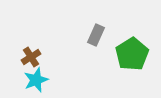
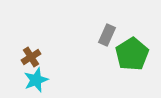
gray rectangle: moved 11 px right
